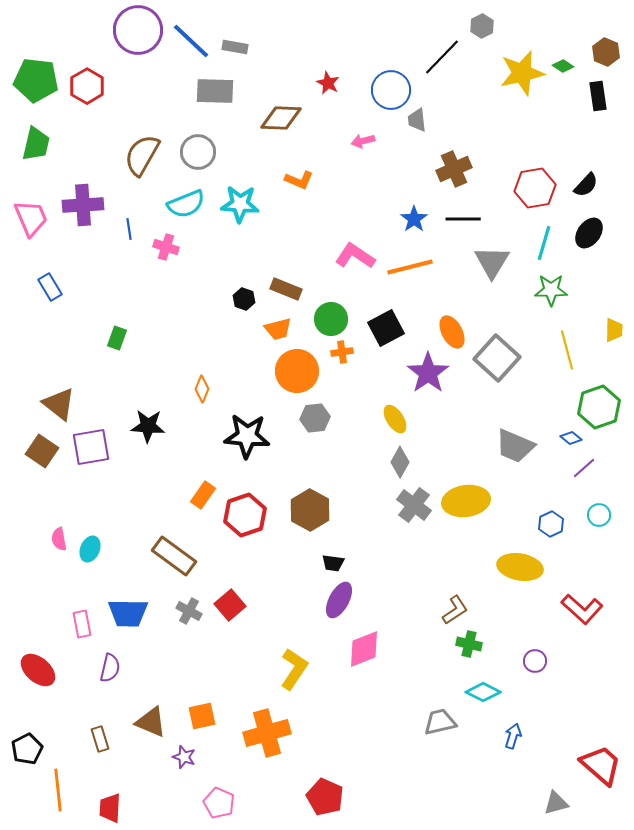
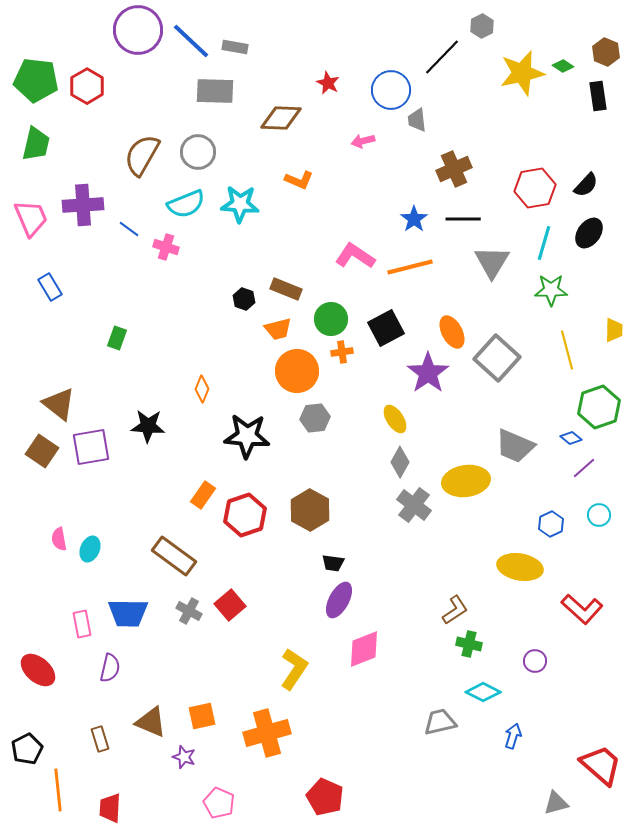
blue line at (129, 229): rotated 45 degrees counterclockwise
yellow ellipse at (466, 501): moved 20 px up
